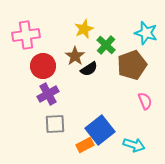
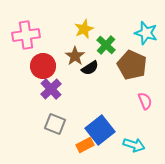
brown pentagon: rotated 28 degrees counterclockwise
black semicircle: moved 1 px right, 1 px up
purple cross: moved 3 px right, 5 px up; rotated 15 degrees counterclockwise
gray square: rotated 25 degrees clockwise
